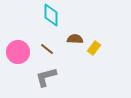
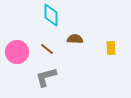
yellow rectangle: moved 17 px right; rotated 40 degrees counterclockwise
pink circle: moved 1 px left
